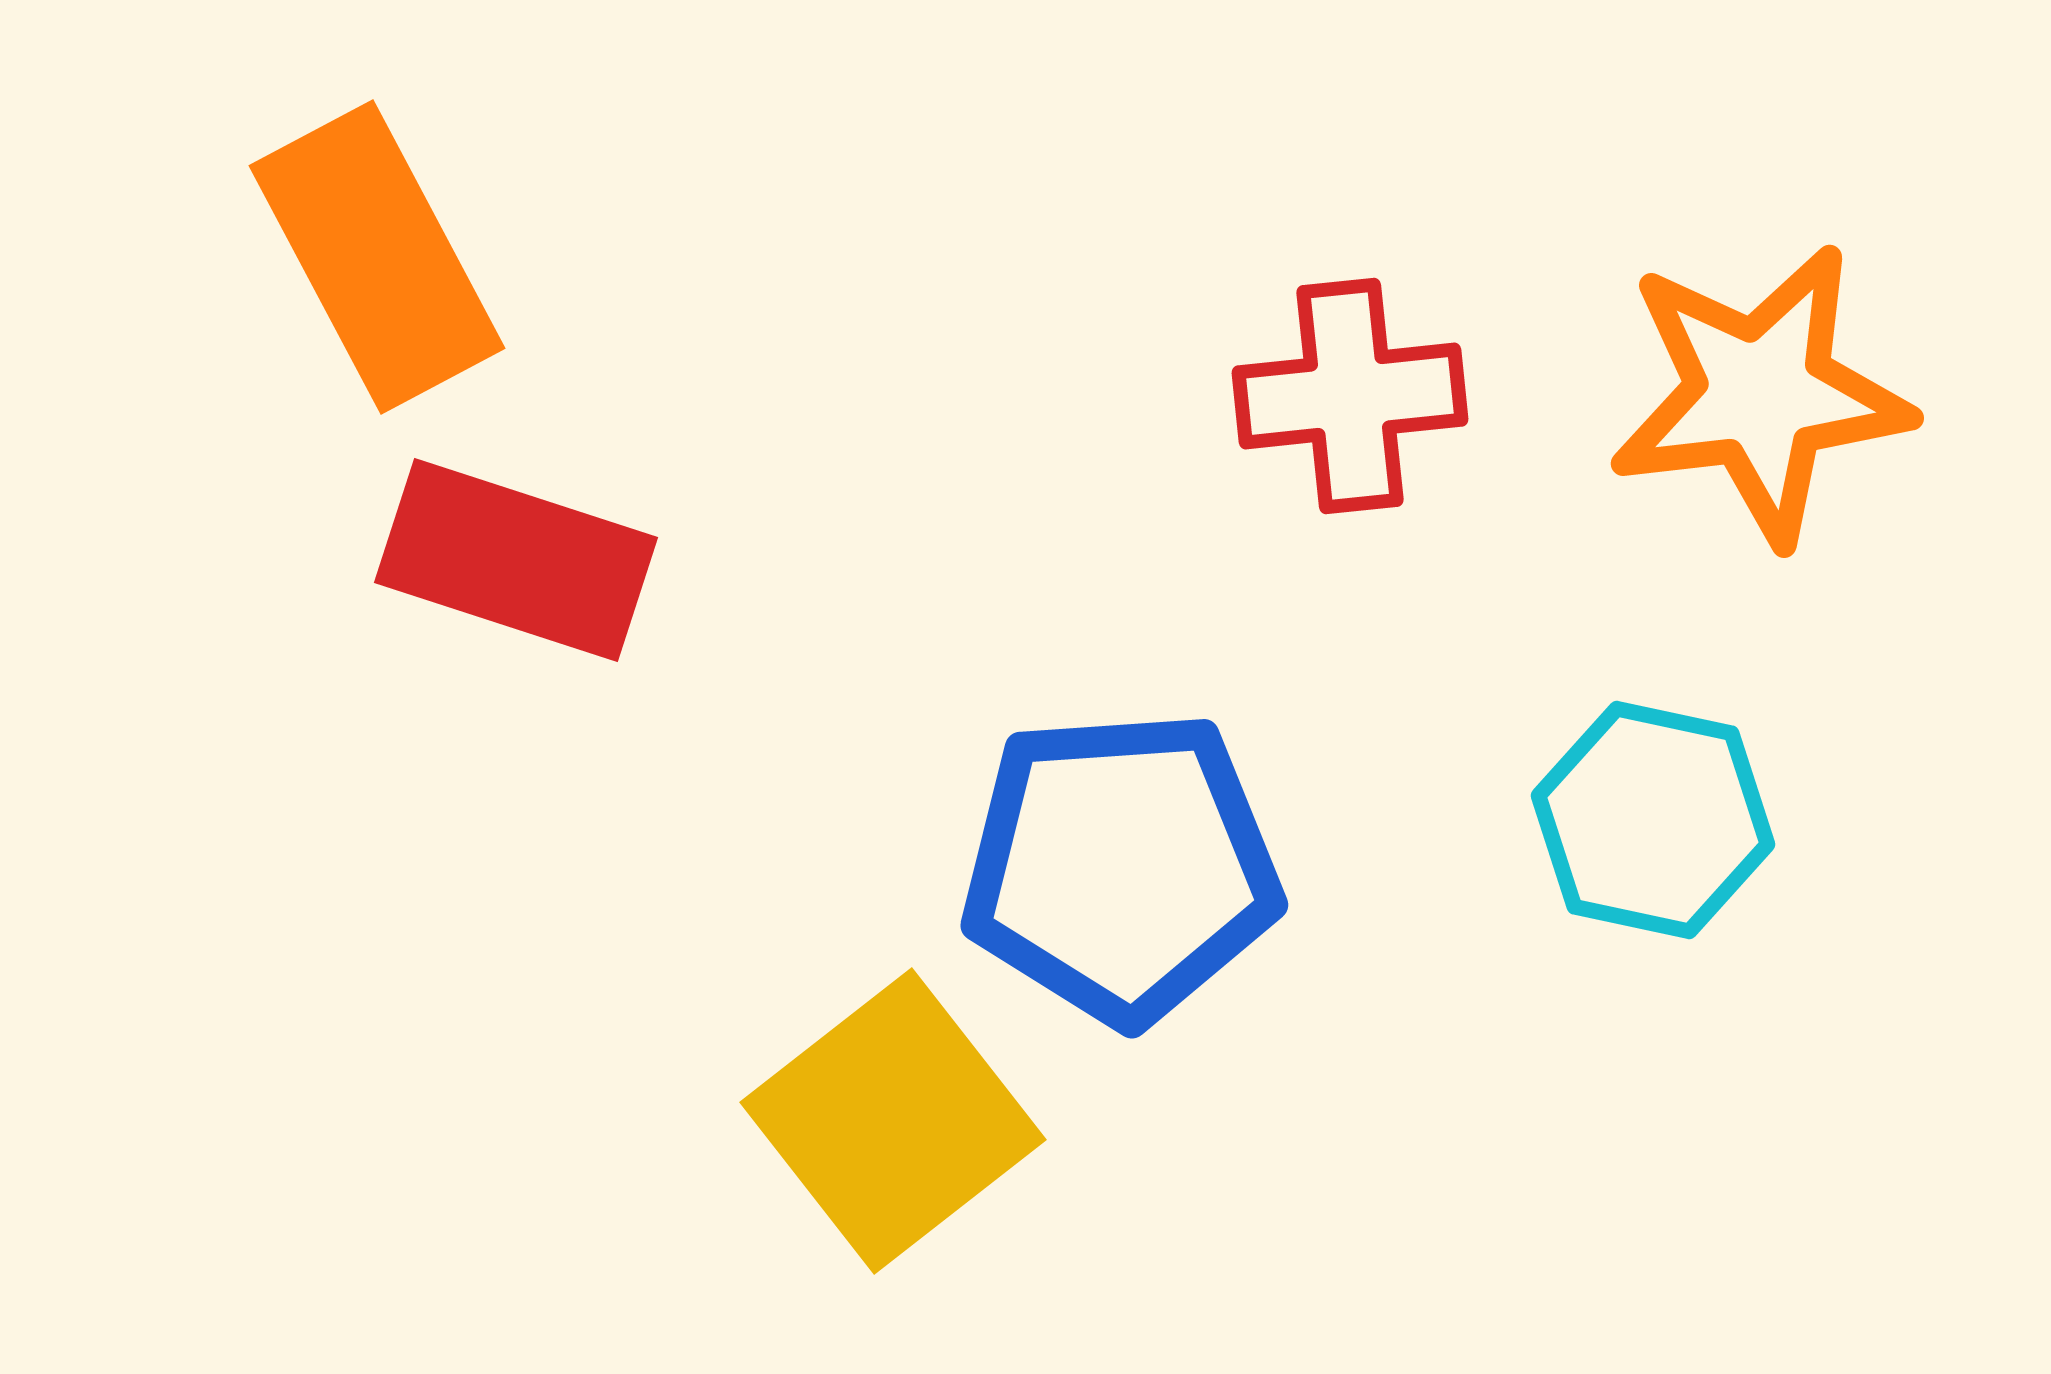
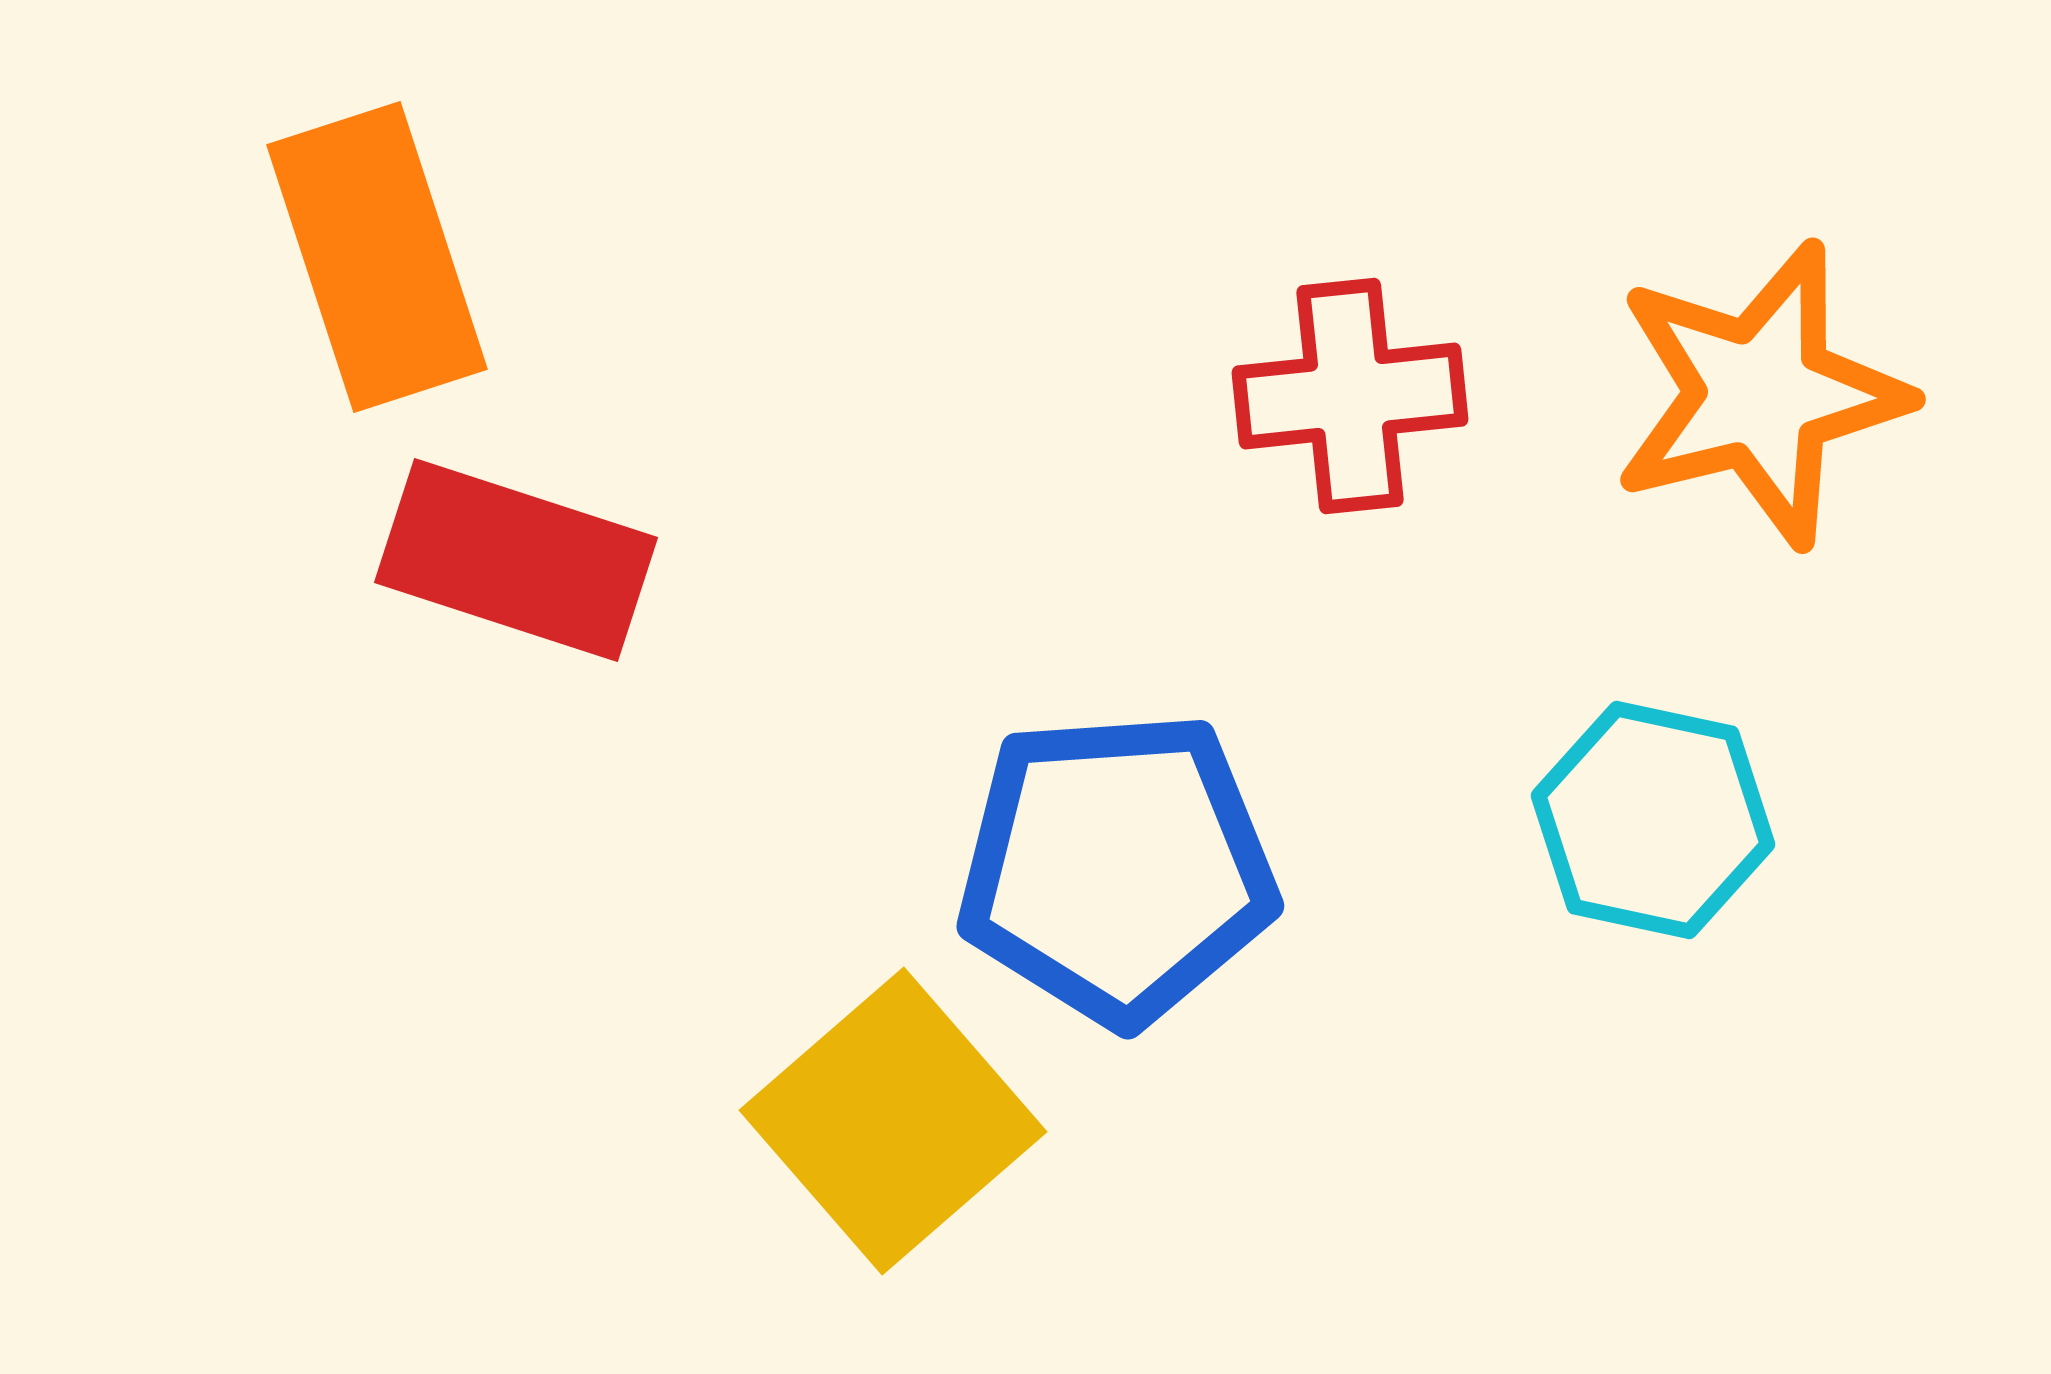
orange rectangle: rotated 10 degrees clockwise
orange star: rotated 7 degrees counterclockwise
blue pentagon: moved 4 px left, 1 px down
yellow square: rotated 3 degrees counterclockwise
